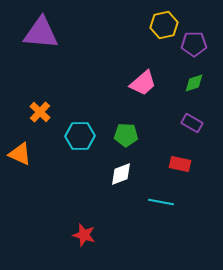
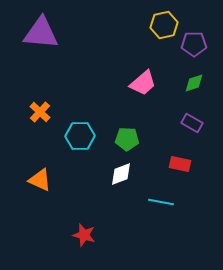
green pentagon: moved 1 px right, 4 px down
orange triangle: moved 20 px right, 26 px down
